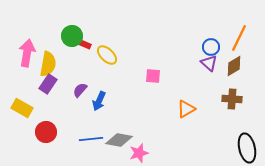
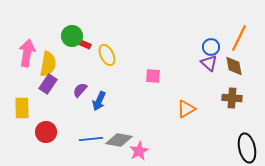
yellow ellipse: rotated 20 degrees clockwise
brown diamond: rotated 70 degrees counterclockwise
brown cross: moved 1 px up
yellow rectangle: rotated 60 degrees clockwise
pink star: moved 2 px up; rotated 12 degrees counterclockwise
